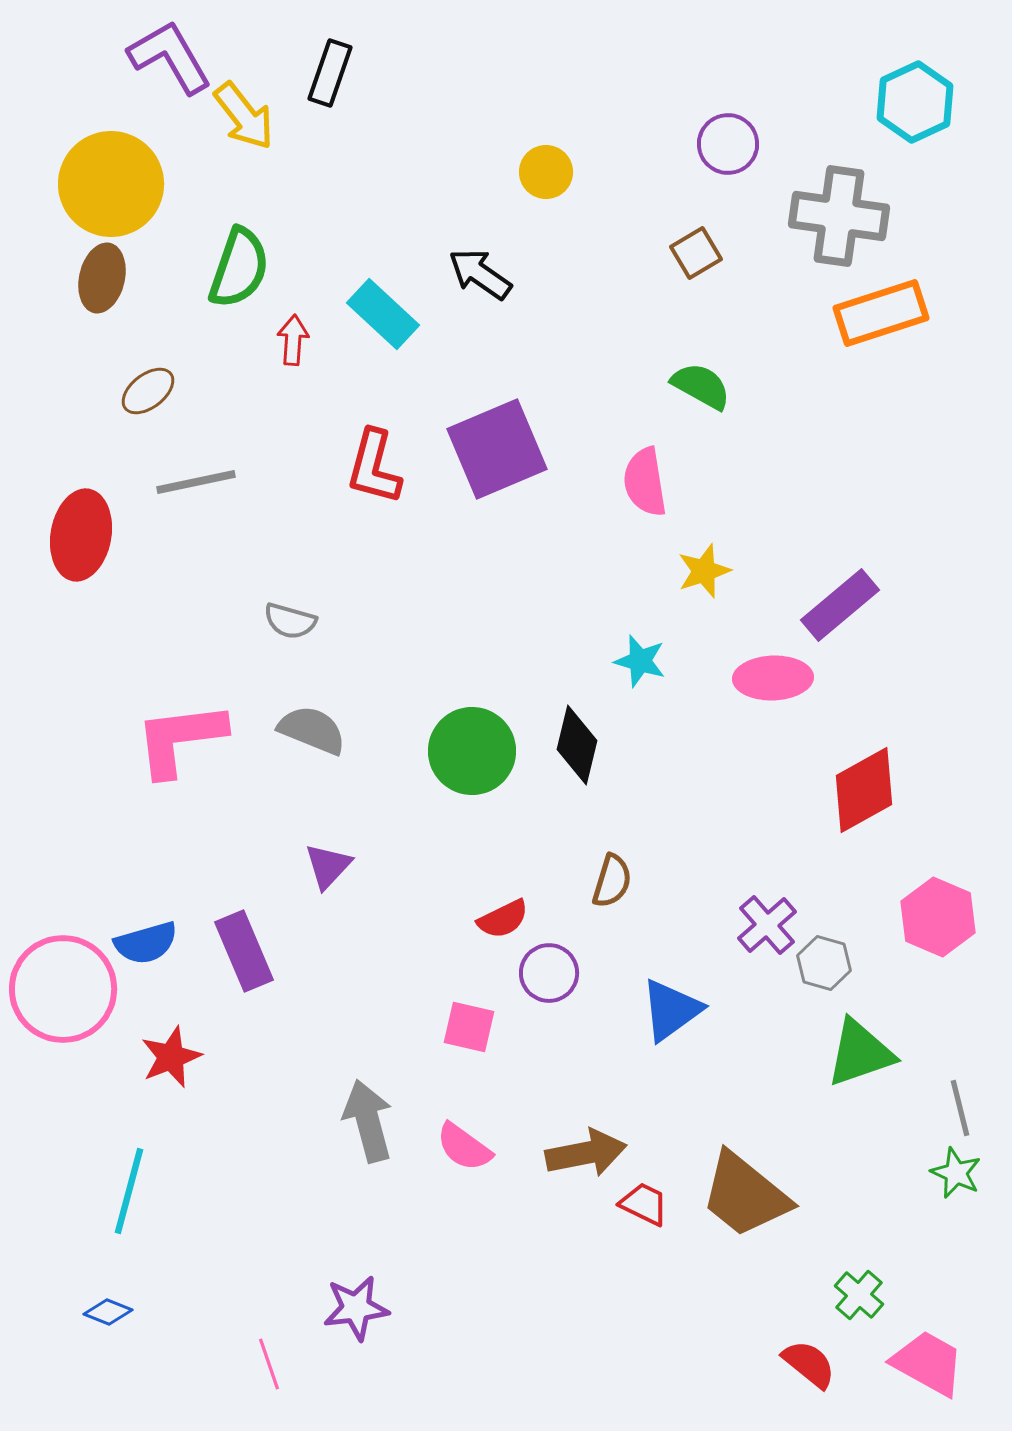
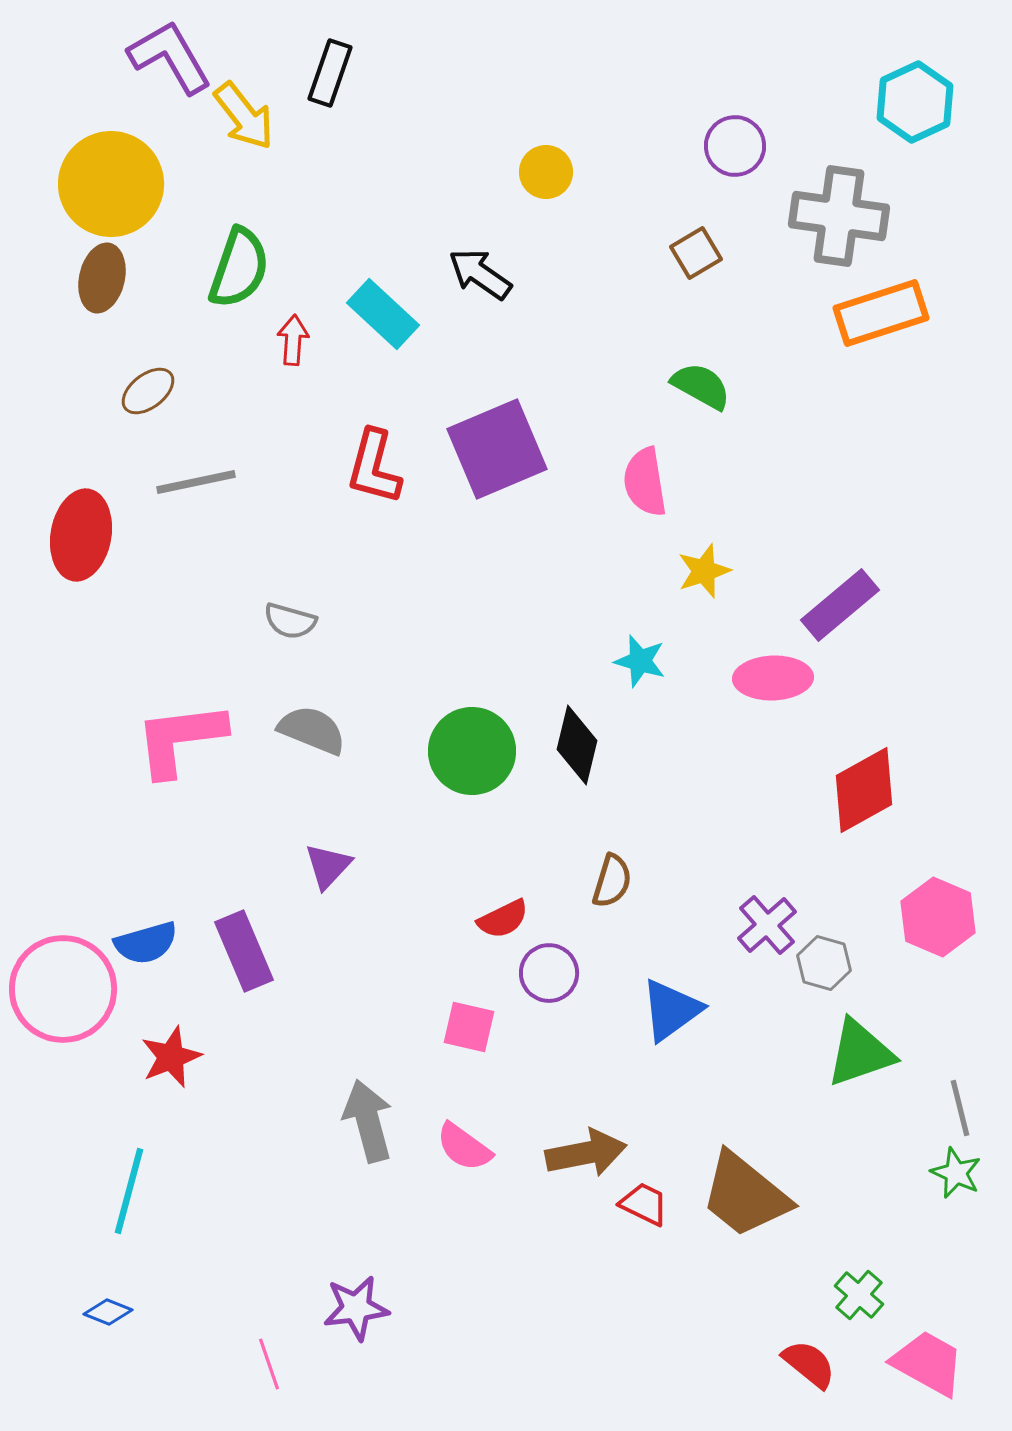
purple circle at (728, 144): moved 7 px right, 2 px down
